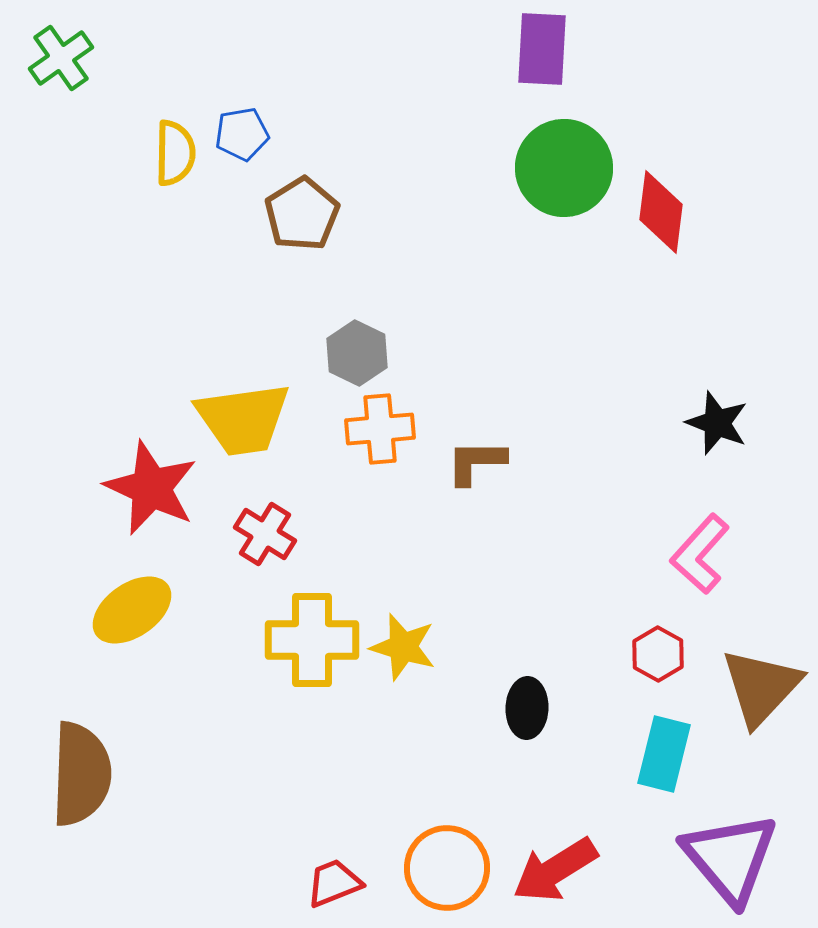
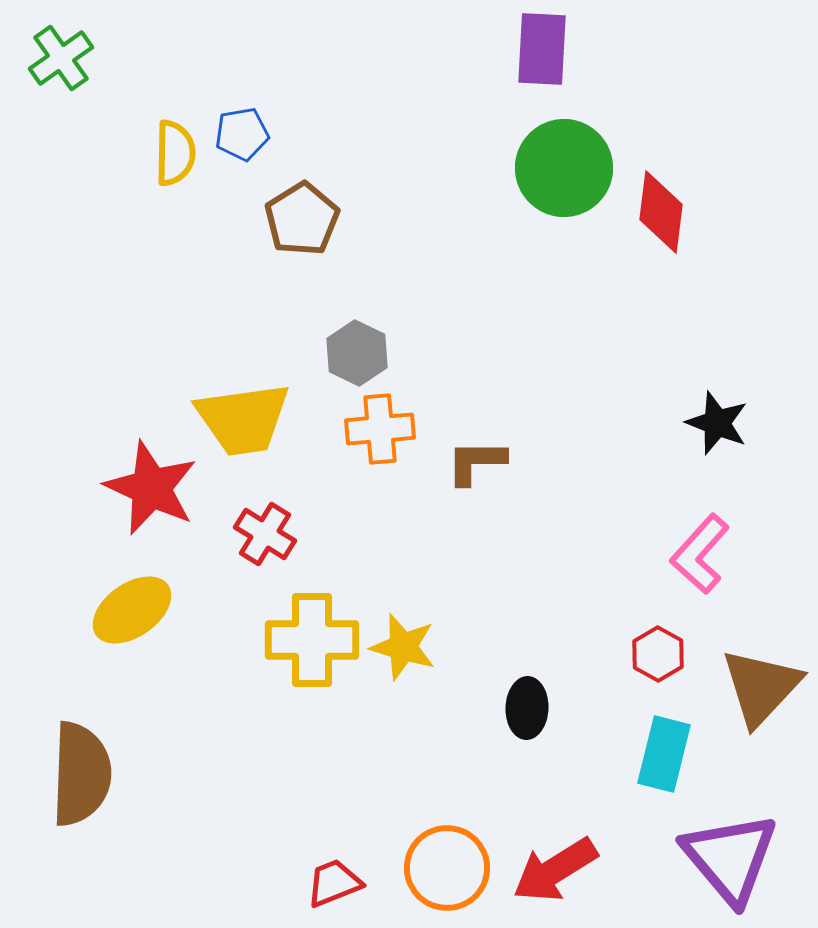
brown pentagon: moved 5 px down
